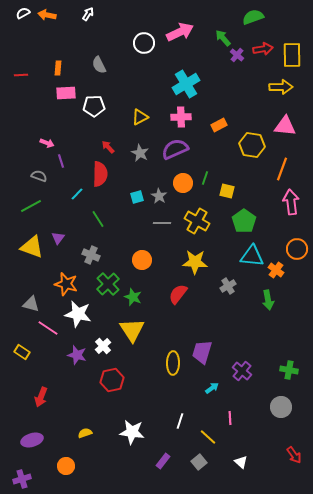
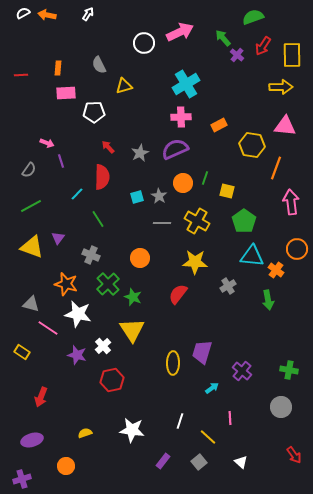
red arrow at (263, 49): moved 3 px up; rotated 132 degrees clockwise
white pentagon at (94, 106): moved 6 px down
yellow triangle at (140, 117): moved 16 px left, 31 px up; rotated 12 degrees clockwise
gray star at (140, 153): rotated 18 degrees clockwise
orange line at (282, 169): moved 6 px left, 1 px up
red semicircle at (100, 174): moved 2 px right, 3 px down
gray semicircle at (39, 176): moved 10 px left, 6 px up; rotated 105 degrees clockwise
orange circle at (142, 260): moved 2 px left, 2 px up
white star at (132, 432): moved 2 px up
